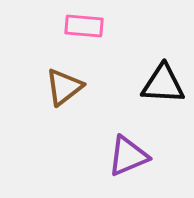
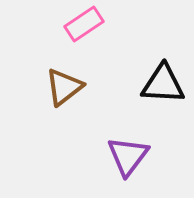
pink rectangle: moved 2 px up; rotated 39 degrees counterclockwise
purple triangle: rotated 30 degrees counterclockwise
